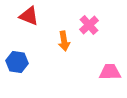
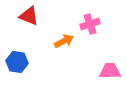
pink cross: moved 1 px right, 1 px up; rotated 24 degrees clockwise
orange arrow: rotated 108 degrees counterclockwise
pink trapezoid: moved 1 px up
